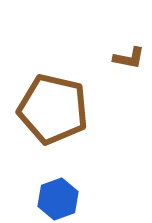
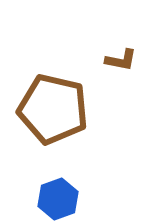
brown L-shape: moved 8 px left, 2 px down
